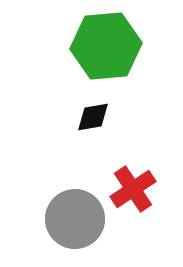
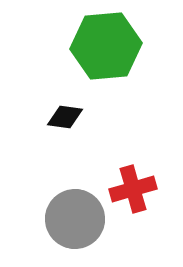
black diamond: moved 28 px left; rotated 18 degrees clockwise
red cross: rotated 18 degrees clockwise
